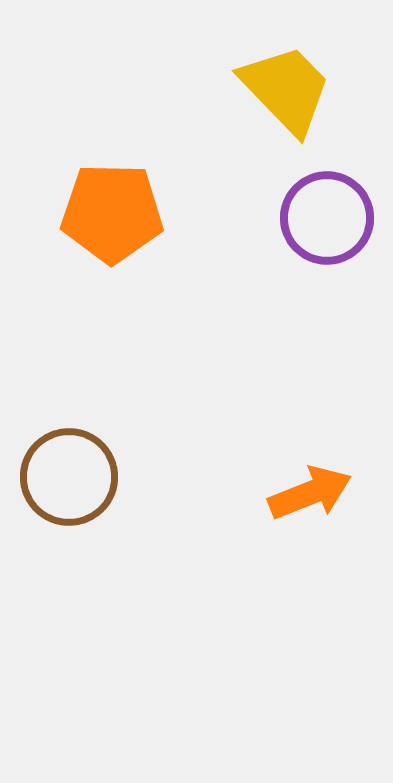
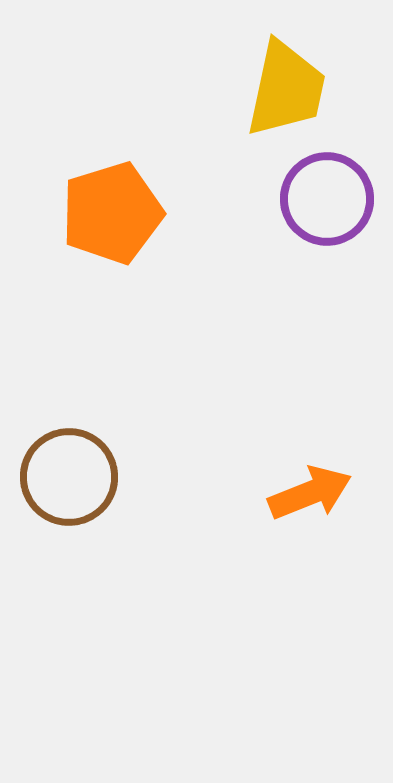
yellow trapezoid: rotated 56 degrees clockwise
orange pentagon: rotated 18 degrees counterclockwise
purple circle: moved 19 px up
